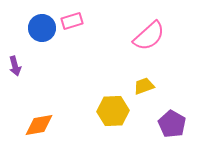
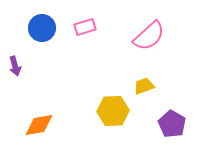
pink rectangle: moved 13 px right, 6 px down
